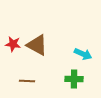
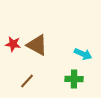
brown line: rotated 49 degrees counterclockwise
